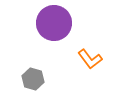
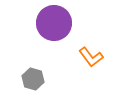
orange L-shape: moved 1 px right, 2 px up
